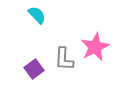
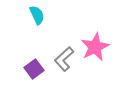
cyan semicircle: rotated 18 degrees clockwise
gray L-shape: rotated 45 degrees clockwise
